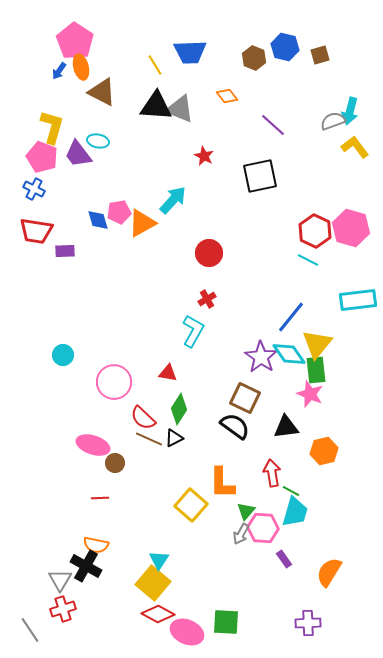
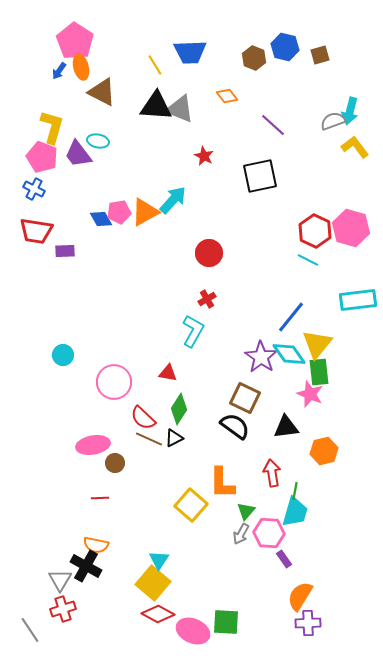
blue diamond at (98, 220): moved 3 px right, 1 px up; rotated 15 degrees counterclockwise
orange triangle at (142, 223): moved 3 px right, 11 px up
green rectangle at (316, 370): moved 3 px right, 2 px down
pink ellipse at (93, 445): rotated 28 degrees counterclockwise
green line at (291, 491): moved 4 px right; rotated 72 degrees clockwise
pink hexagon at (263, 528): moved 6 px right, 5 px down
orange semicircle at (329, 572): moved 29 px left, 24 px down
pink ellipse at (187, 632): moved 6 px right, 1 px up
